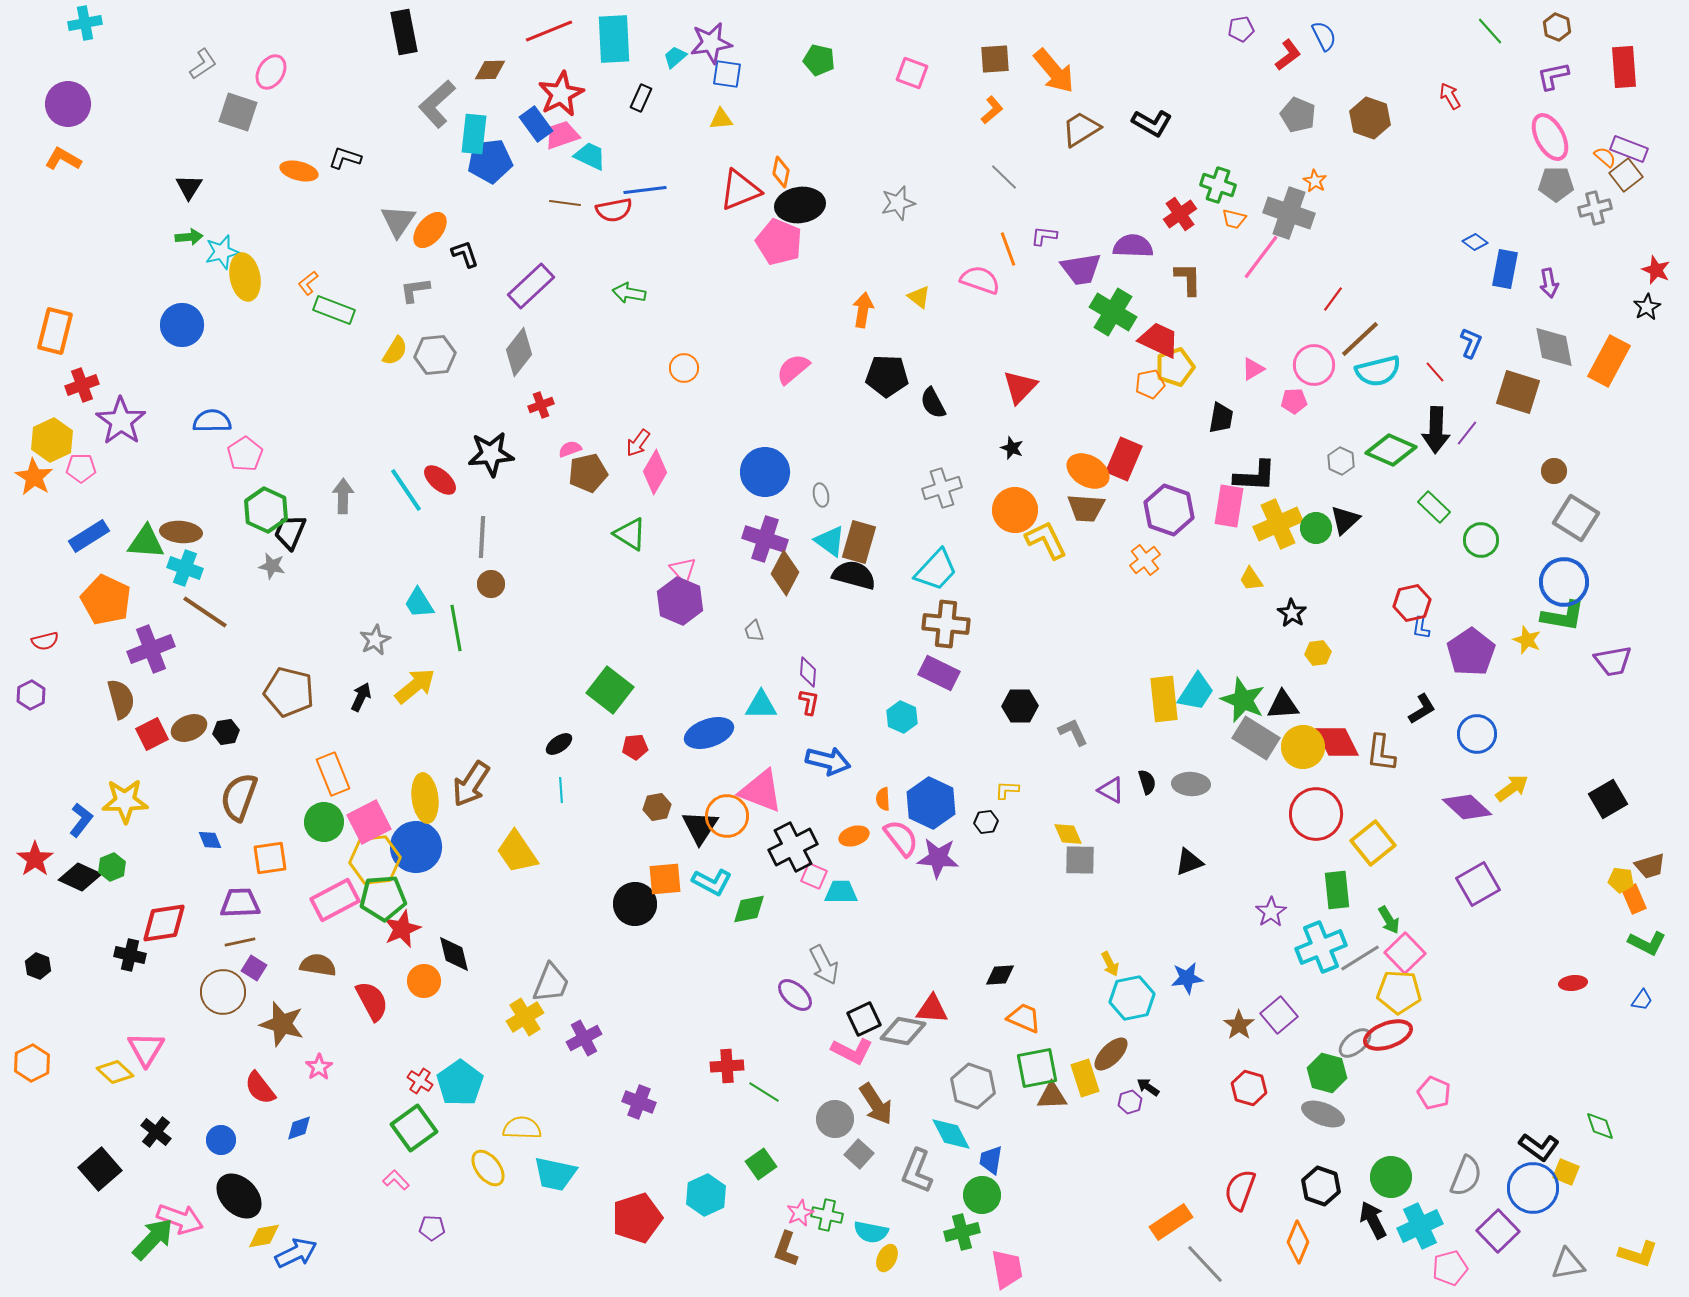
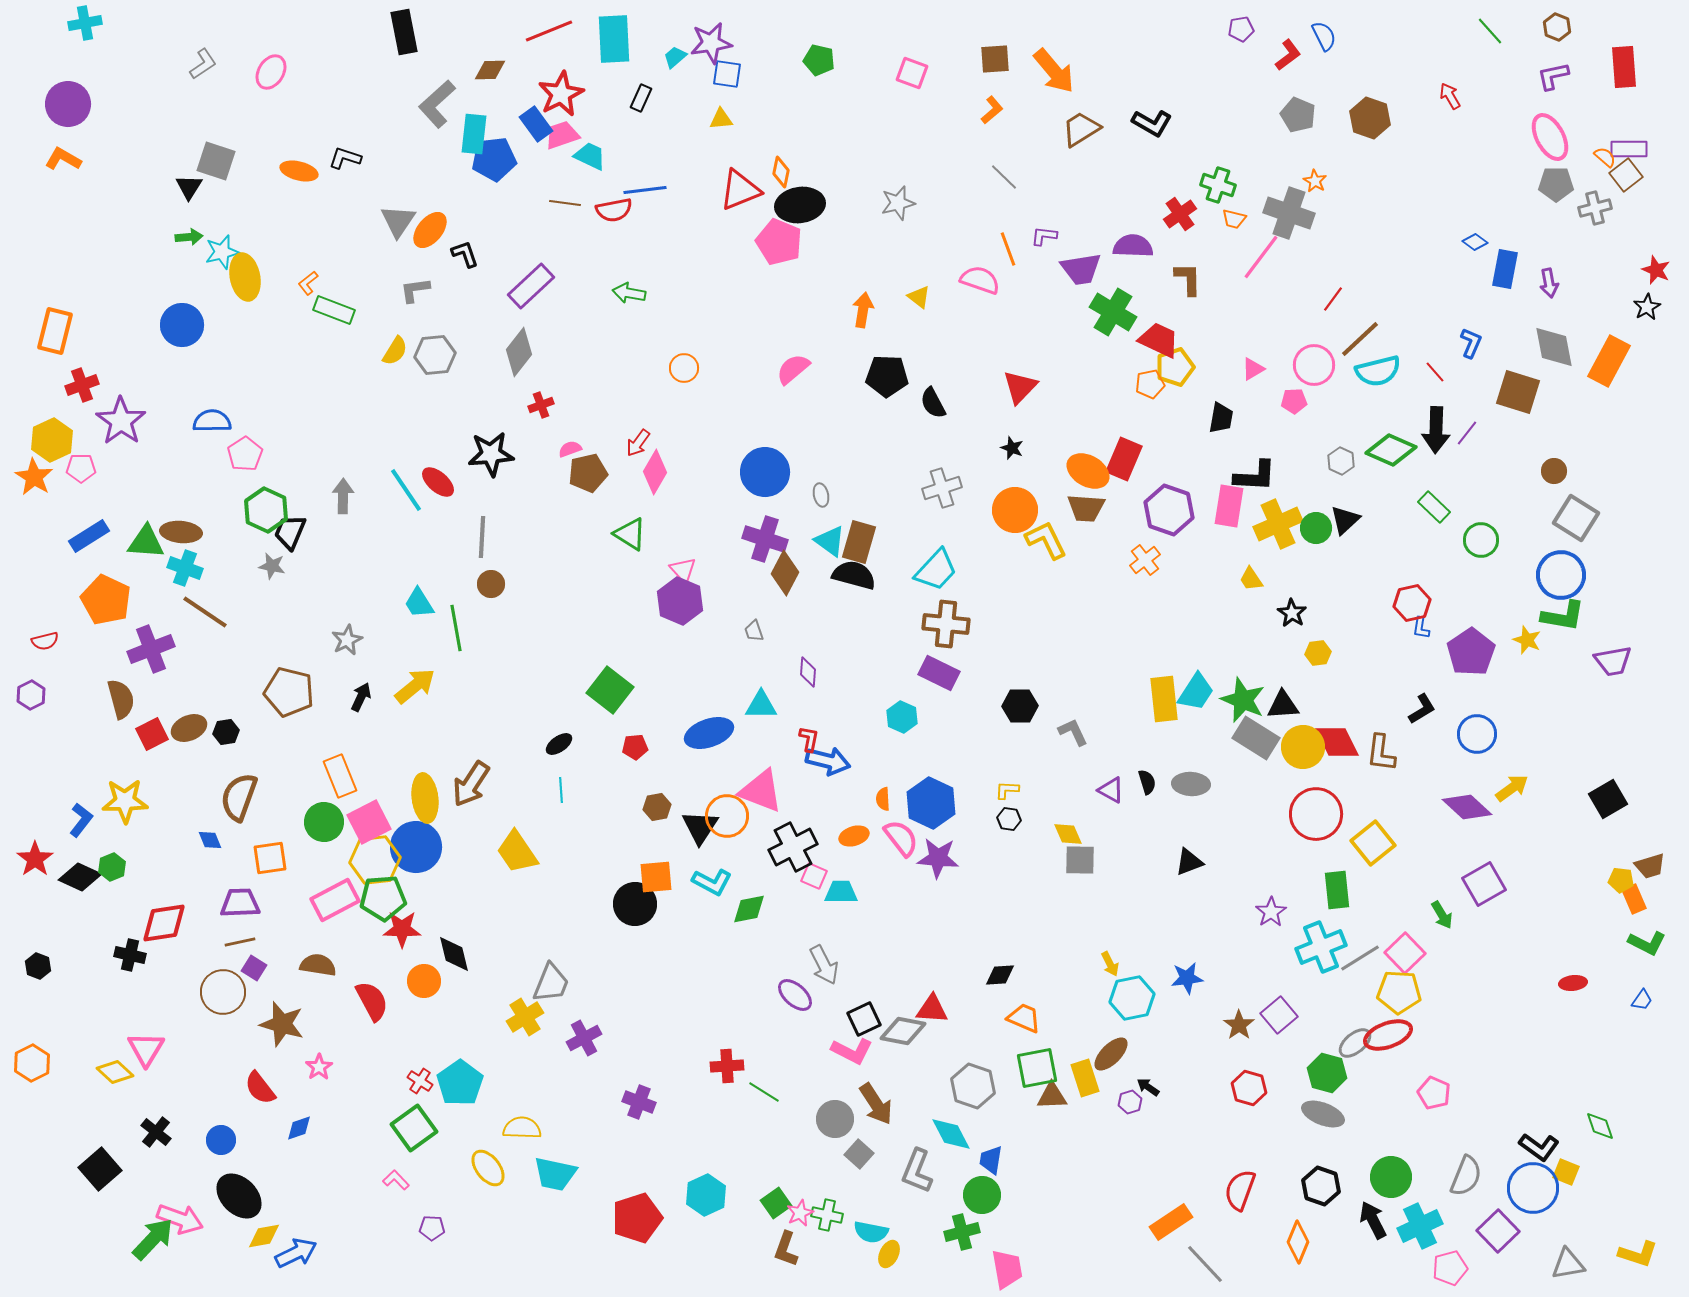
gray square at (238, 112): moved 22 px left, 49 px down
purple rectangle at (1629, 149): rotated 21 degrees counterclockwise
blue pentagon at (490, 161): moved 4 px right, 2 px up
red ellipse at (440, 480): moved 2 px left, 2 px down
blue circle at (1564, 582): moved 3 px left, 7 px up
gray star at (375, 640): moved 28 px left
red L-shape at (809, 702): moved 37 px down
orange rectangle at (333, 774): moved 7 px right, 2 px down
black hexagon at (986, 822): moved 23 px right, 3 px up; rotated 15 degrees clockwise
orange square at (665, 879): moved 9 px left, 2 px up
purple square at (1478, 884): moved 6 px right
green arrow at (1389, 920): moved 53 px right, 5 px up
red star at (402, 929): rotated 24 degrees clockwise
green square at (761, 1164): moved 15 px right, 39 px down
yellow ellipse at (887, 1258): moved 2 px right, 4 px up
